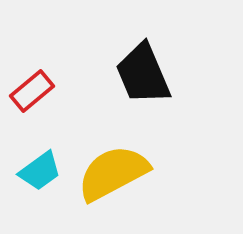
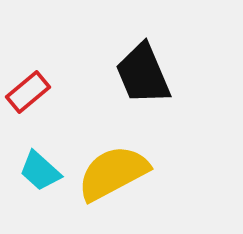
red rectangle: moved 4 px left, 1 px down
cyan trapezoid: rotated 78 degrees clockwise
